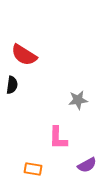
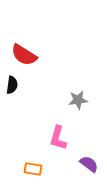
pink L-shape: rotated 15 degrees clockwise
purple semicircle: moved 2 px right, 1 px up; rotated 114 degrees counterclockwise
